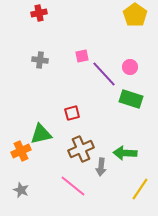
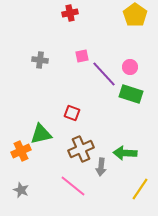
red cross: moved 31 px right
green rectangle: moved 5 px up
red square: rotated 35 degrees clockwise
